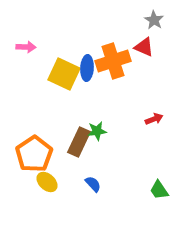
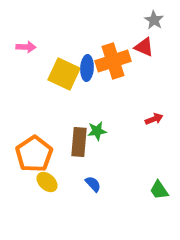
brown rectangle: rotated 20 degrees counterclockwise
